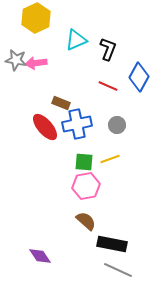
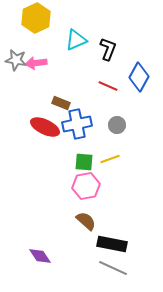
red ellipse: rotated 24 degrees counterclockwise
gray line: moved 5 px left, 2 px up
